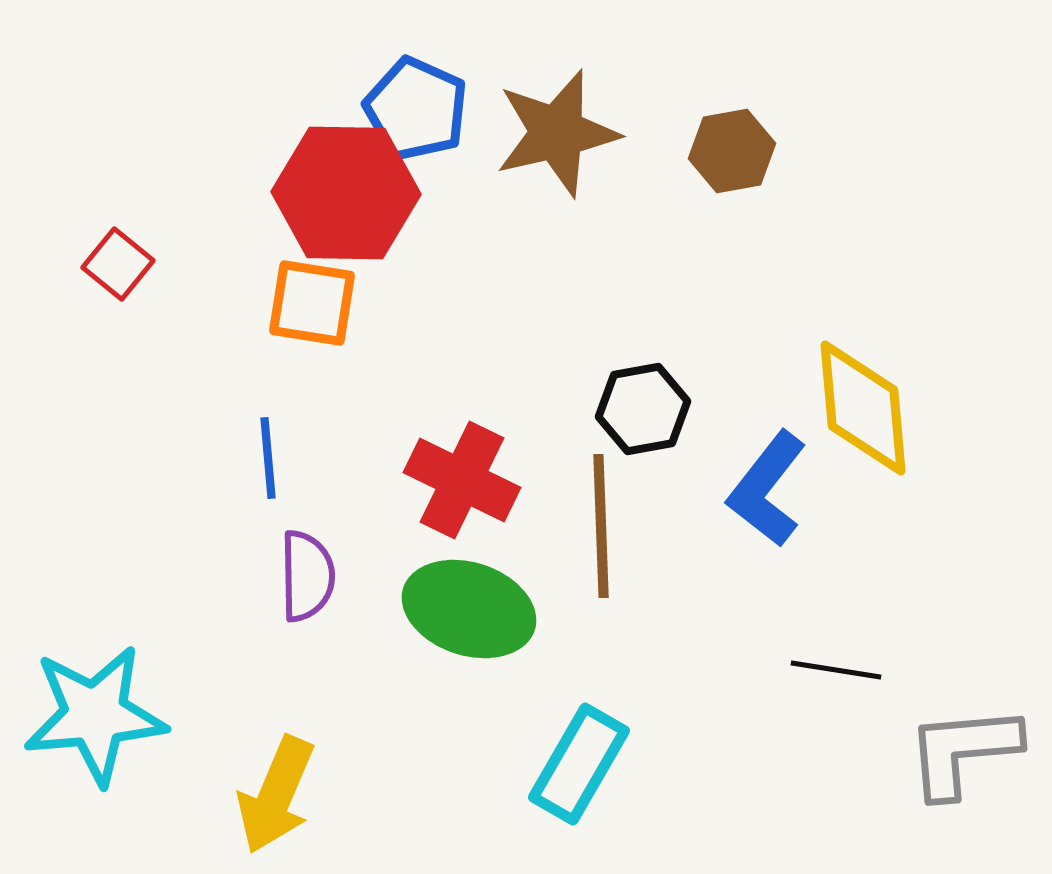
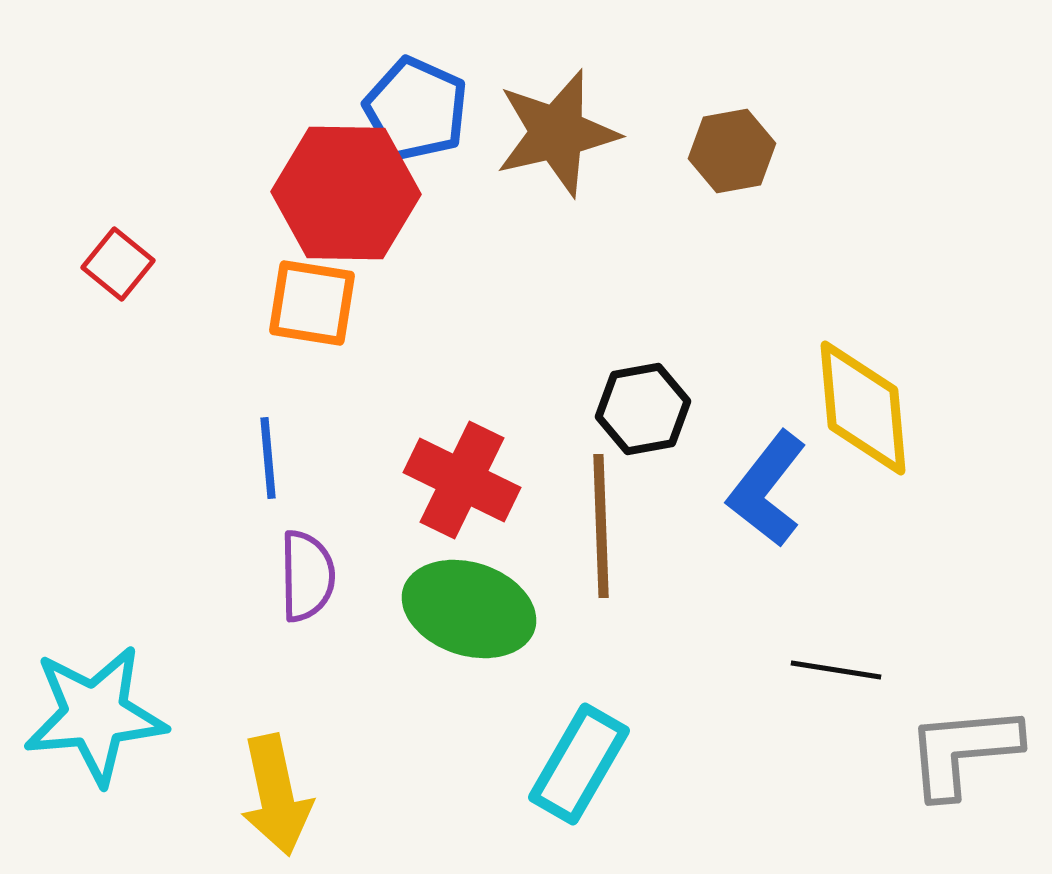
yellow arrow: rotated 35 degrees counterclockwise
